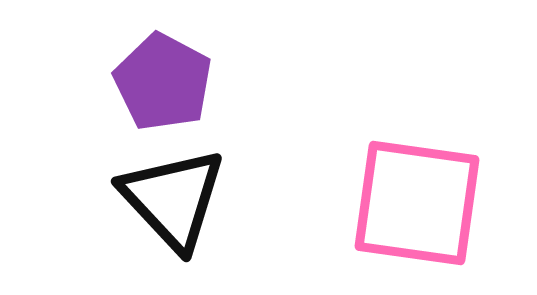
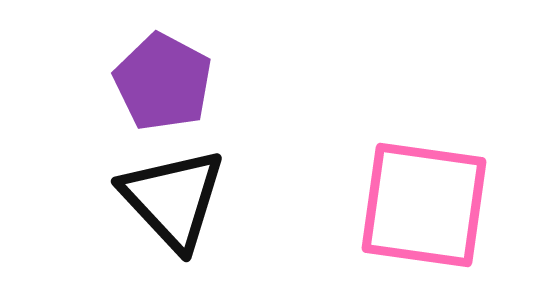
pink square: moved 7 px right, 2 px down
